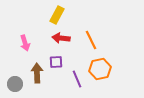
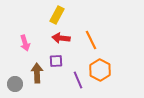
purple square: moved 1 px up
orange hexagon: moved 1 px down; rotated 20 degrees counterclockwise
purple line: moved 1 px right, 1 px down
